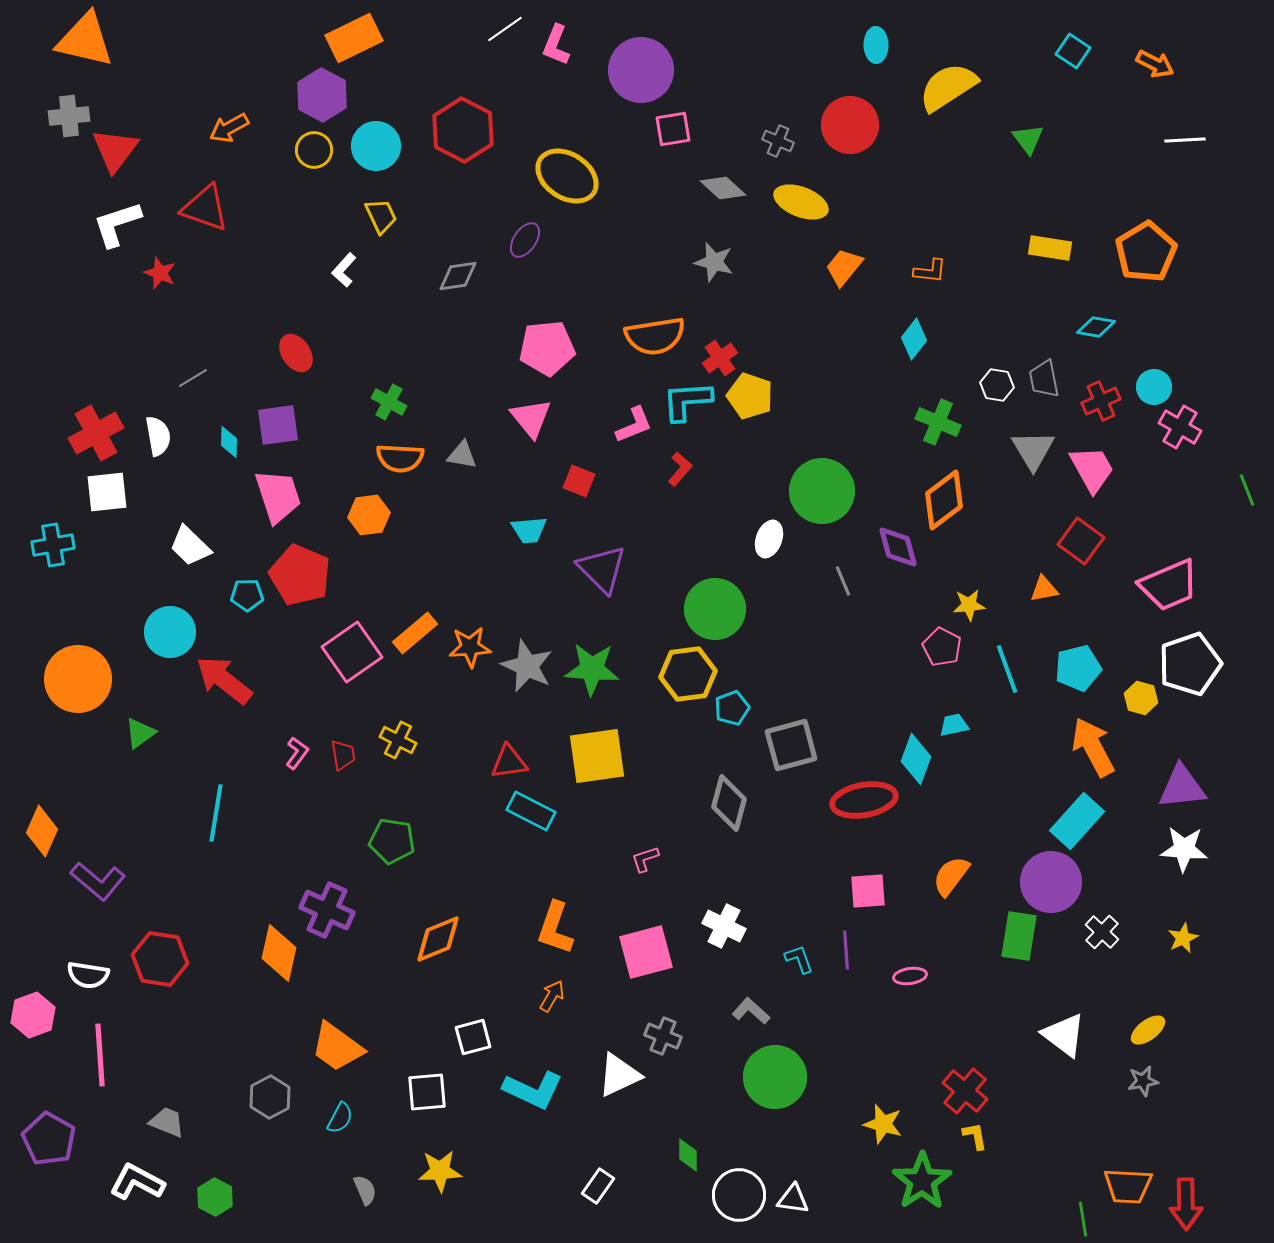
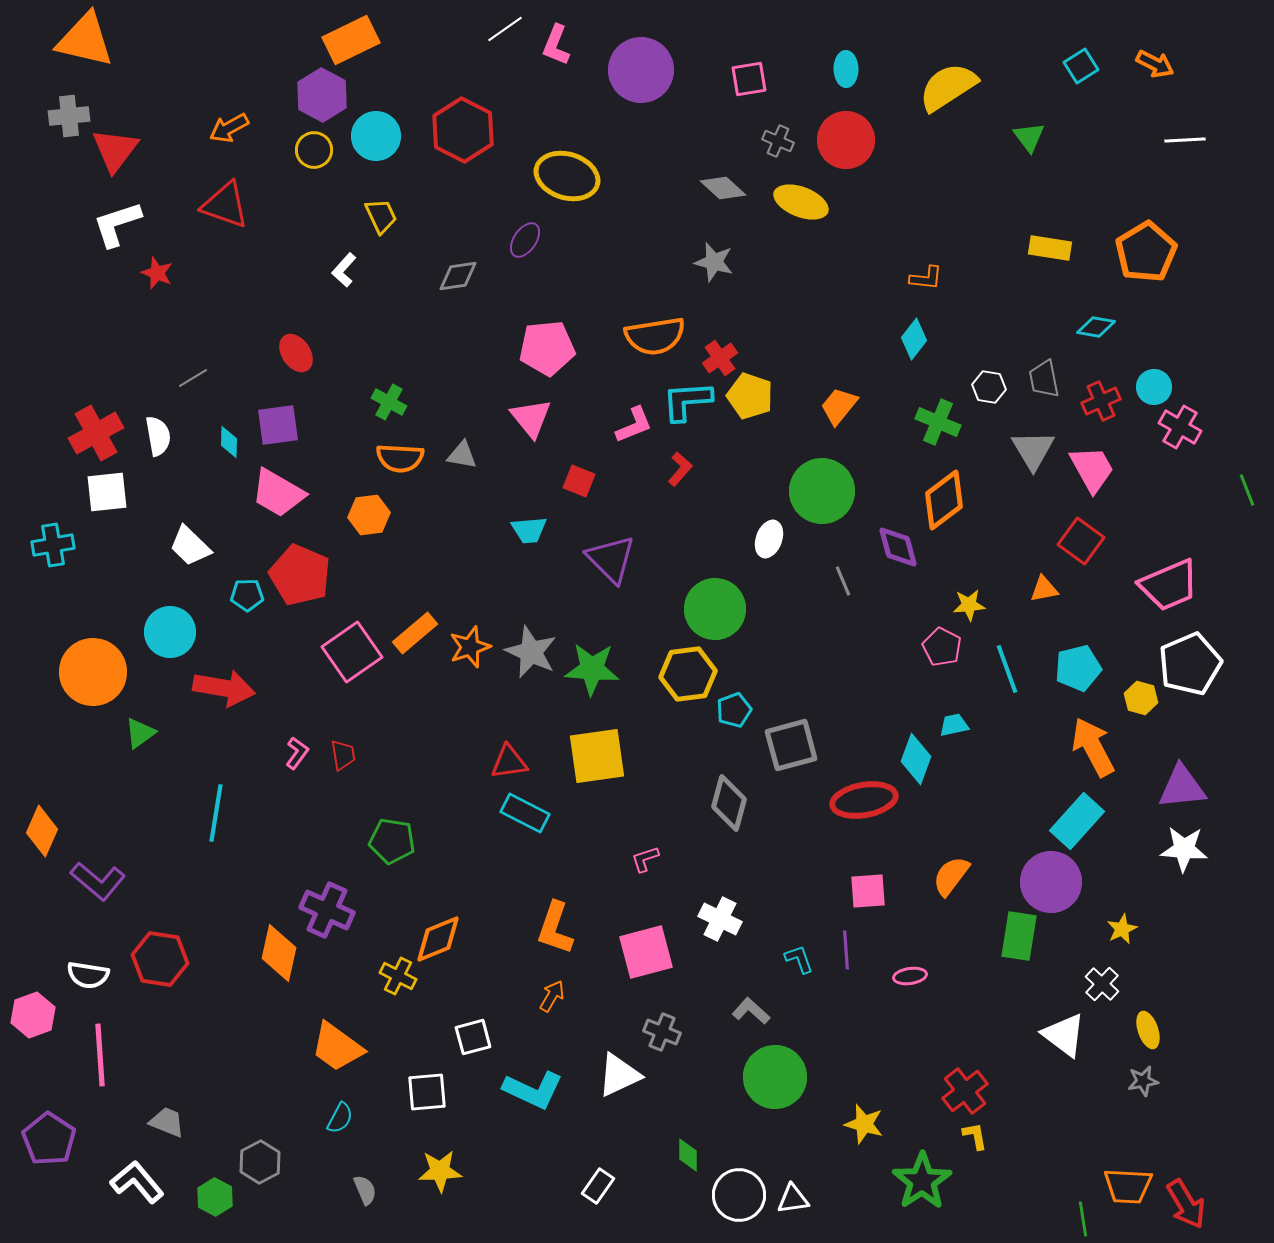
orange rectangle at (354, 38): moved 3 px left, 2 px down
cyan ellipse at (876, 45): moved 30 px left, 24 px down
cyan square at (1073, 51): moved 8 px right, 15 px down; rotated 24 degrees clockwise
red circle at (850, 125): moved 4 px left, 15 px down
pink square at (673, 129): moved 76 px right, 50 px up
green triangle at (1028, 139): moved 1 px right, 2 px up
cyan circle at (376, 146): moved 10 px up
yellow ellipse at (567, 176): rotated 16 degrees counterclockwise
red triangle at (205, 208): moved 20 px right, 3 px up
orange trapezoid at (844, 267): moved 5 px left, 139 px down
orange L-shape at (930, 271): moved 4 px left, 7 px down
red star at (160, 273): moved 3 px left
white hexagon at (997, 385): moved 8 px left, 2 px down
pink trapezoid at (278, 496): moved 3 px up; rotated 138 degrees clockwise
purple triangle at (602, 569): moved 9 px right, 10 px up
orange star at (470, 647): rotated 15 degrees counterclockwise
white pentagon at (1190, 664): rotated 4 degrees counterclockwise
gray star at (527, 666): moved 4 px right, 14 px up
orange circle at (78, 679): moved 15 px right, 7 px up
red arrow at (224, 680): moved 8 px down; rotated 152 degrees clockwise
cyan pentagon at (732, 708): moved 2 px right, 2 px down
yellow cross at (398, 740): moved 236 px down
cyan rectangle at (531, 811): moved 6 px left, 2 px down
white cross at (724, 926): moved 4 px left, 7 px up
white cross at (1102, 932): moved 52 px down
yellow star at (1183, 938): moved 61 px left, 9 px up
yellow ellipse at (1148, 1030): rotated 72 degrees counterclockwise
gray cross at (663, 1036): moved 1 px left, 4 px up
red cross at (965, 1091): rotated 12 degrees clockwise
gray hexagon at (270, 1097): moved 10 px left, 65 px down
yellow star at (883, 1124): moved 19 px left
purple pentagon at (49, 1139): rotated 4 degrees clockwise
white L-shape at (137, 1182): rotated 22 degrees clockwise
white triangle at (793, 1199): rotated 16 degrees counterclockwise
red arrow at (1186, 1204): rotated 30 degrees counterclockwise
